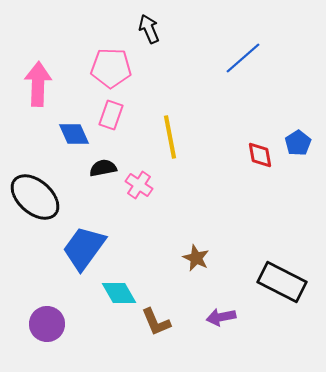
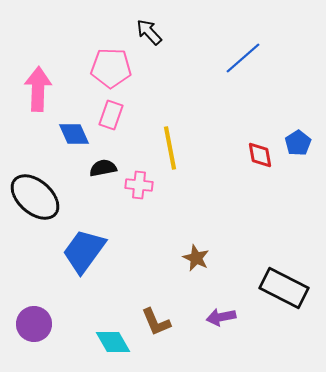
black arrow: moved 3 px down; rotated 20 degrees counterclockwise
pink arrow: moved 5 px down
yellow line: moved 11 px down
pink cross: rotated 28 degrees counterclockwise
blue trapezoid: moved 3 px down
black rectangle: moved 2 px right, 6 px down
cyan diamond: moved 6 px left, 49 px down
purple circle: moved 13 px left
